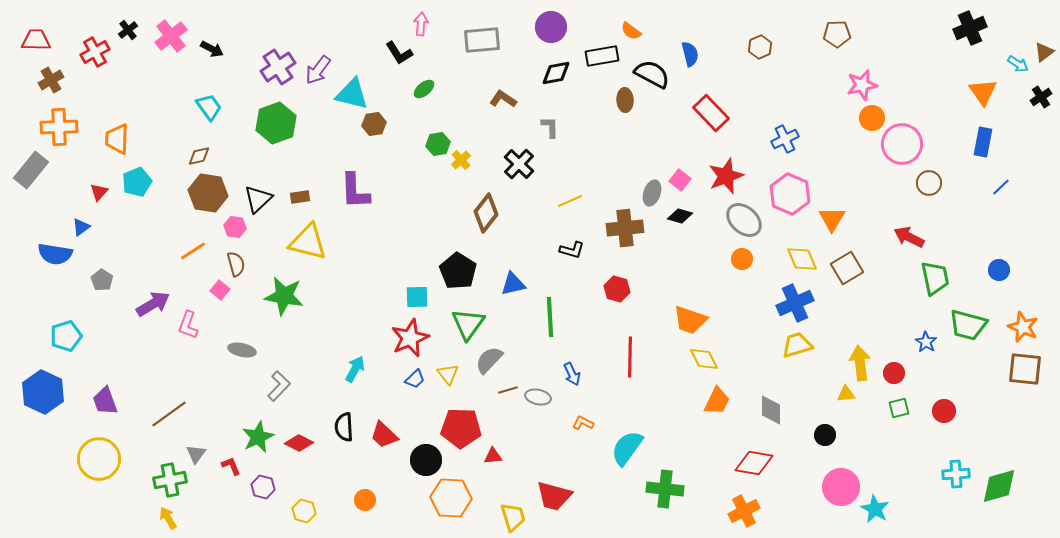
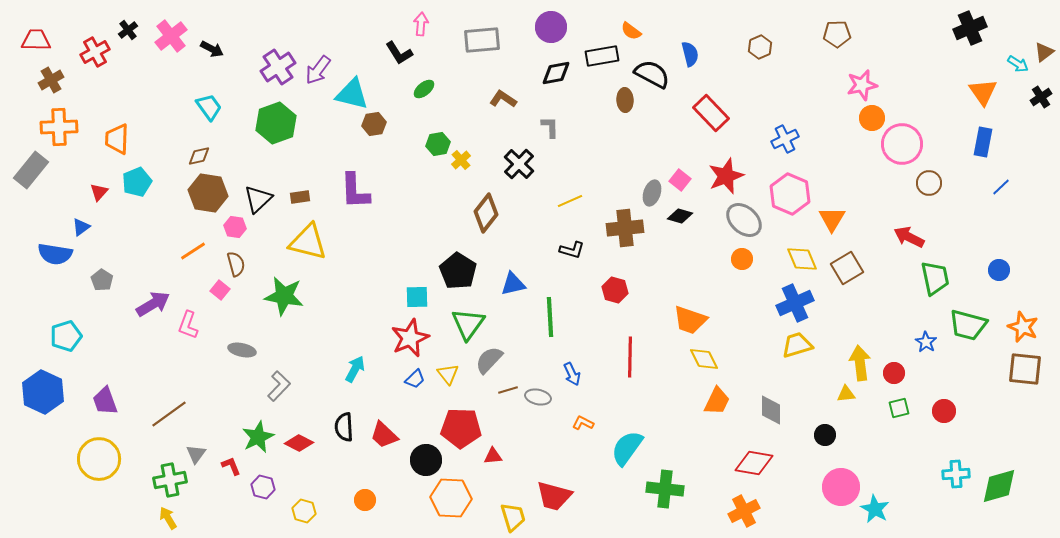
red hexagon at (617, 289): moved 2 px left, 1 px down
